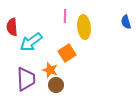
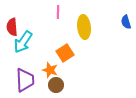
pink line: moved 7 px left, 4 px up
cyan arrow: moved 8 px left; rotated 20 degrees counterclockwise
orange square: moved 2 px left
purple trapezoid: moved 1 px left, 1 px down
